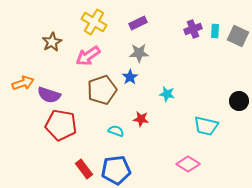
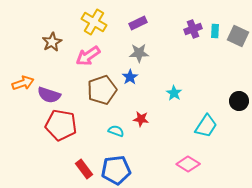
cyan star: moved 7 px right, 1 px up; rotated 21 degrees clockwise
cyan trapezoid: rotated 70 degrees counterclockwise
